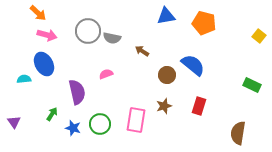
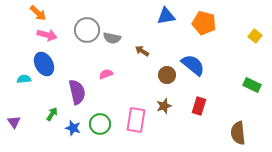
gray circle: moved 1 px left, 1 px up
yellow square: moved 4 px left
brown semicircle: rotated 15 degrees counterclockwise
